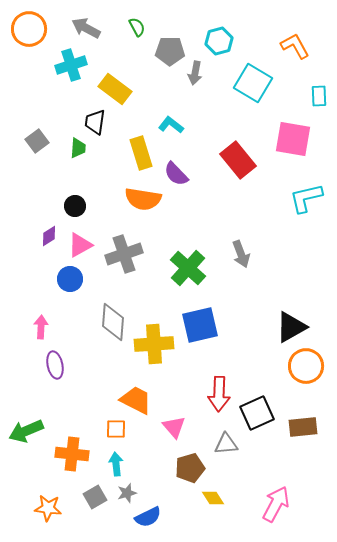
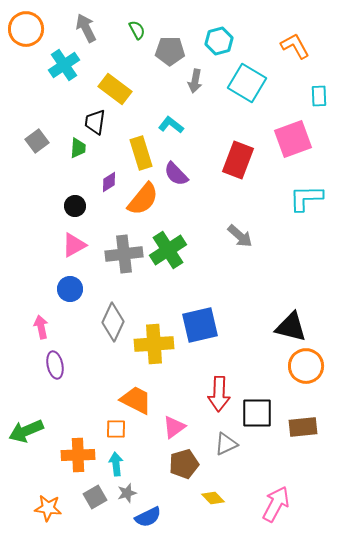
green semicircle at (137, 27): moved 3 px down
gray arrow at (86, 28): rotated 36 degrees clockwise
orange circle at (29, 29): moved 3 px left
cyan cross at (71, 65): moved 7 px left; rotated 16 degrees counterclockwise
gray arrow at (195, 73): moved 8 px down
cyan square at (253, 83): moved 6 px left
pink square at (293, 139): rotated 30 degrees counterclockwise
red rectangle at (238, 160): rotated 60 degrees clockwise
cyan L-shape at (306, 198): rotated 12 degrees clockwise
orange semicircle at (143, 199): rotated 60 degrees counterclockwise
purple diamond at (49, 236): moved 60 px right, 54 px up
pink triangle at (80, 245): moved 6 px left
gray cross at (124, 254): rotated 12 degrees clockwise
gray arrow at (241, 254): moved 1 px left, 18 px up; rotated 28 degrees counterclockwise
green cross at (188, 268): moved 20 px left, 18 px up; rotated 15 degrees clockwise
blue circle at (70, 279): moved 10 px down
gray diamond at (113, 322): rotated 21 degrees clockwise
pink arrow at (41, 327): rotated 15 degrees counterclockwise
black triangle at (291, 327): rotated 44 degrees clockwise
black square at (257, 413): rotated 24 degrees clockwise
pink triangle at (174, 427): rotated 35 degrees clockwise
gray triangle at (226, 444): rotated 20 degrees counterclockwise
orange cross at (72, 454): moved 6 px right, 1 px down; rotated 8 degrees counterclockwise
brown pentagon at (190, 468): moved 6 px left, 4 px up
yellow diamond at (213, 498): rotated 10 degrees counterclockwise
